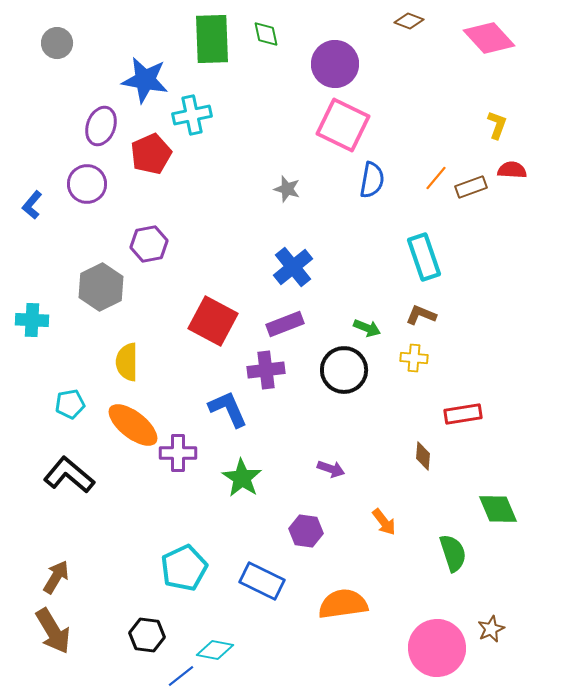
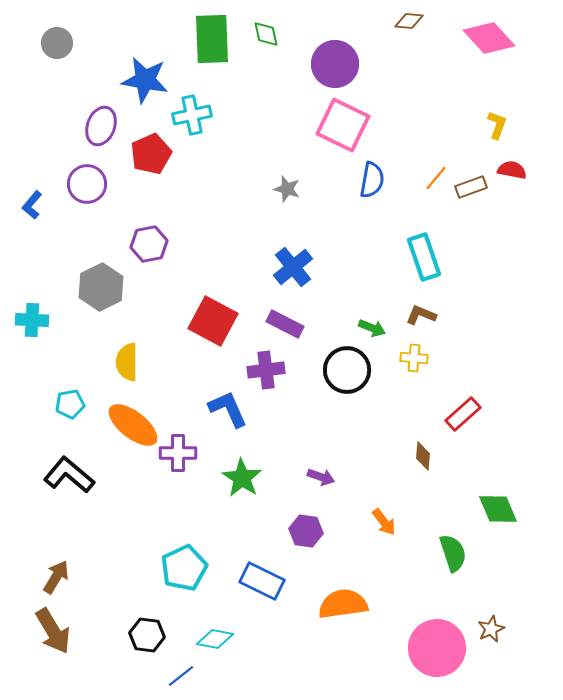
brown diamond at (409, 21): rotated 16 degrees counterclockwise
red semicircle at (512, 170): rotated 8 degrees clockwise
purple rectangle at (285, 324): rotated 48 degrees clockwise
green arrow at (367, 328): moved 5 px right
black circle at (344, 370): moved 3 px right
red rectangle at (463, 414): rotated 33 degrees counterclockwise
purple arrow at (331, 469): moved 10 px left, 8 px down
cyan diamond at (215, 650): moved 11 px up
